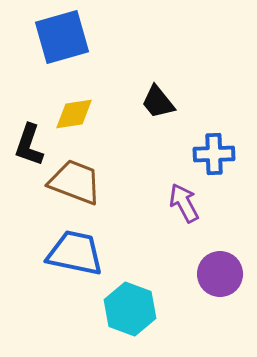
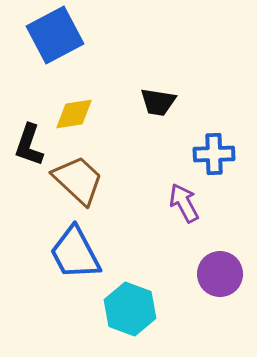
blue square: moved 7 px left, 2 px up; rotated 12 degrees counterclockwise
black trapezoid: rotated 42 degrees counterclockwise
brown trapezoid: moved 3 px right, 2 px up; rotated 22 degrees clockwise
blue trapezoid: rotated 130 degrees counterclockwise
